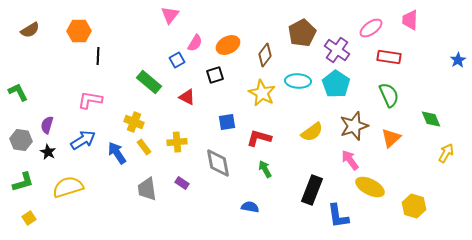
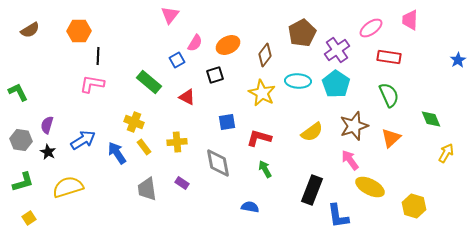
purple cross at (337, 50): rotated 20 degrees clockwise
pink L-shape at (90, 100): moved 2 px right, 16 px up
